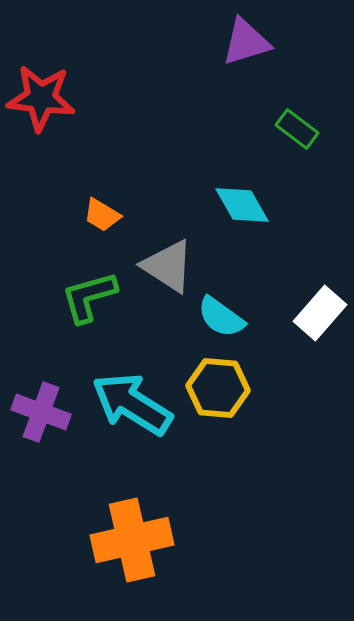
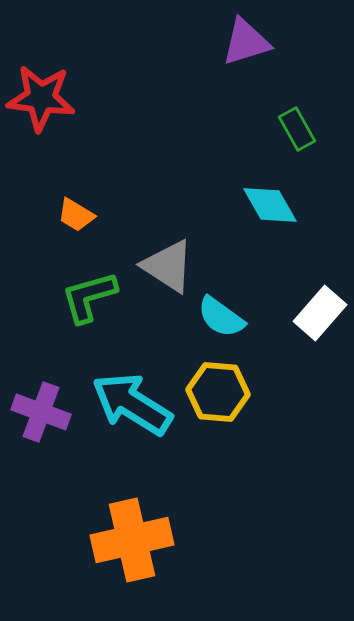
green rectangle: rotated 24 degrees clockwise
cyan diamond: moved 28 px right
orange trapezoid: moved 26 px left
yellow hexagon: moved 4 px down
